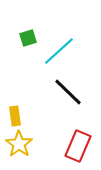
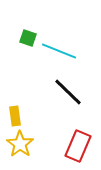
green square: rotated 36 degrees clockwise
cyan line: rotated 64 degrees clockwise
yellow star: moved 1 px right
